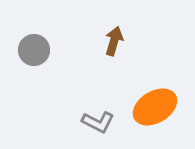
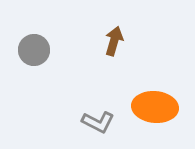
orange ellipse: rotated 36 degrees clockwise
